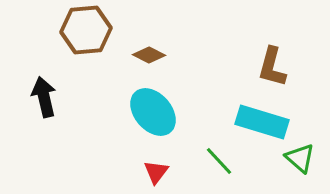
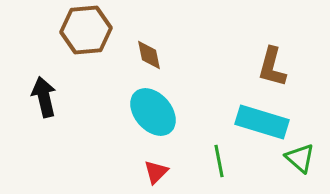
brown diamond: rotated 52 degrees clockwise
green line: rotated 32 degrees clockwise
red triangle: rotated 8 degrees clockwise
